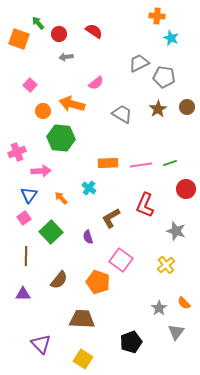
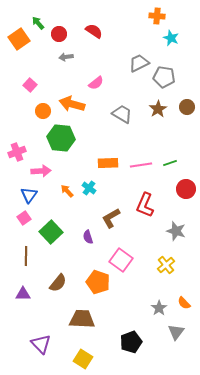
orange square at (19, 39): rotated 35 degrees clockwise
orange arrow at (61, 198): moved 6 px right, 7 px up
brown semicircle at (59, 280): moved 1 px left, 3 px down
